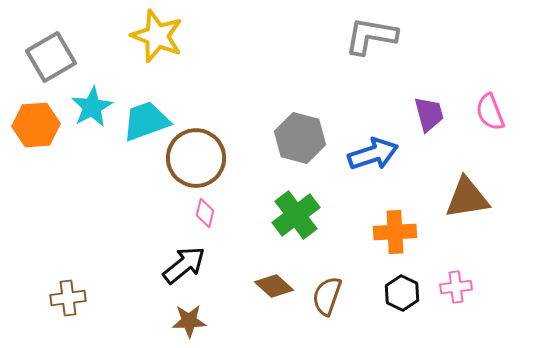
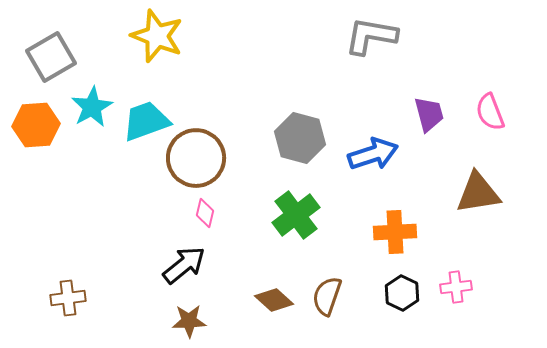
brown triangle: moved 11 px right, 5 px up
brown diamond: moved 14 px down
